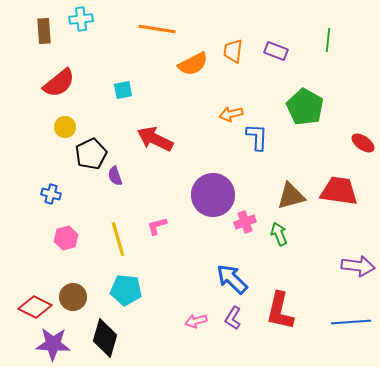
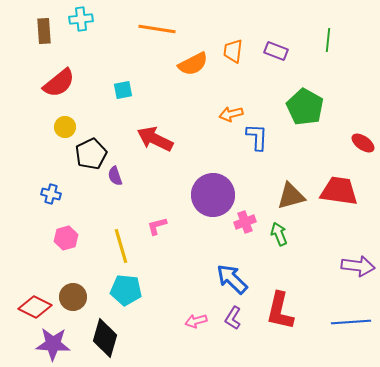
yellow line: moved 3 px right, 7 px down
